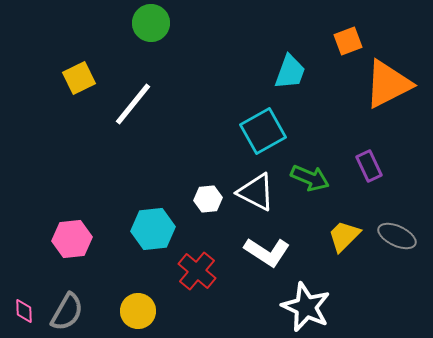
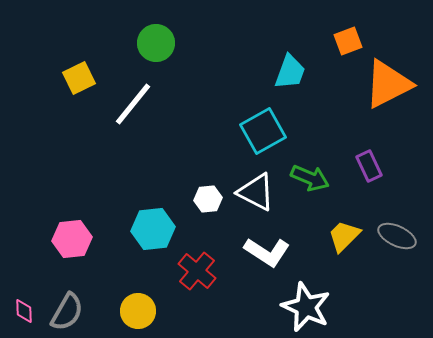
green circle: moved 5 px right, 20 px down
